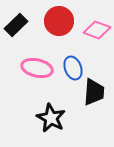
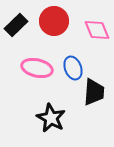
red circle: moved 5 px left
pink diamond: rotated 48 degrees clockwise
